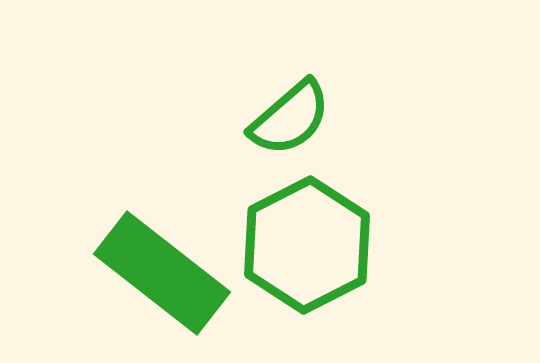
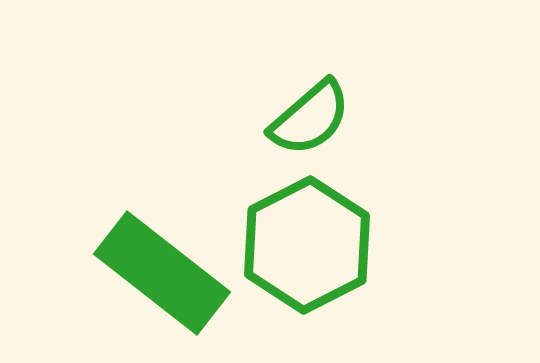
green semicircle: moved 20 px right
